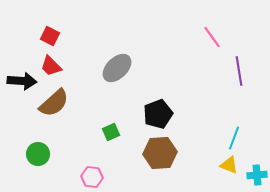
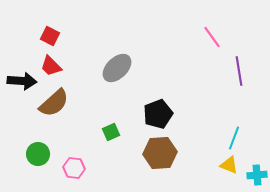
pink hexagon: moved 18 px left, 9 px up
